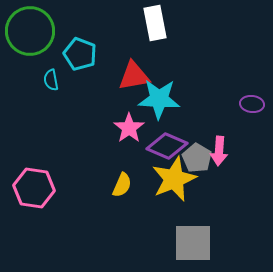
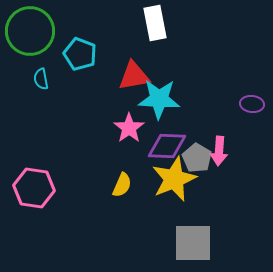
cyan semicircle: moved 10 px left, 1 px up
purple diamond: rotated 21 degrees counterclockwise
